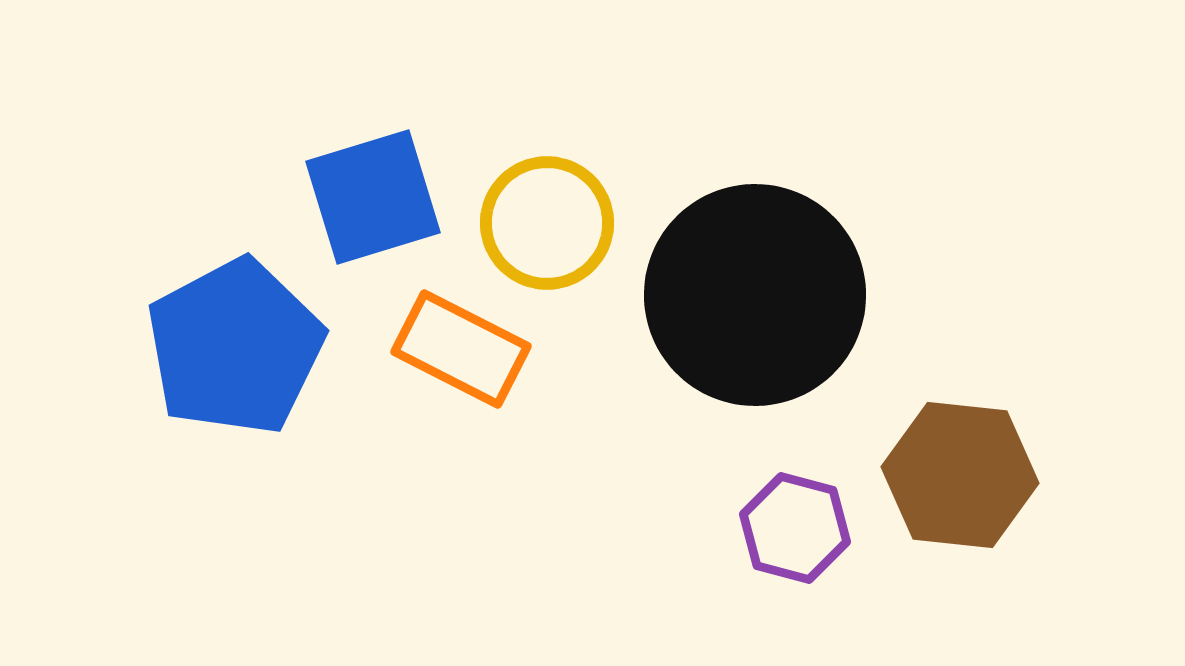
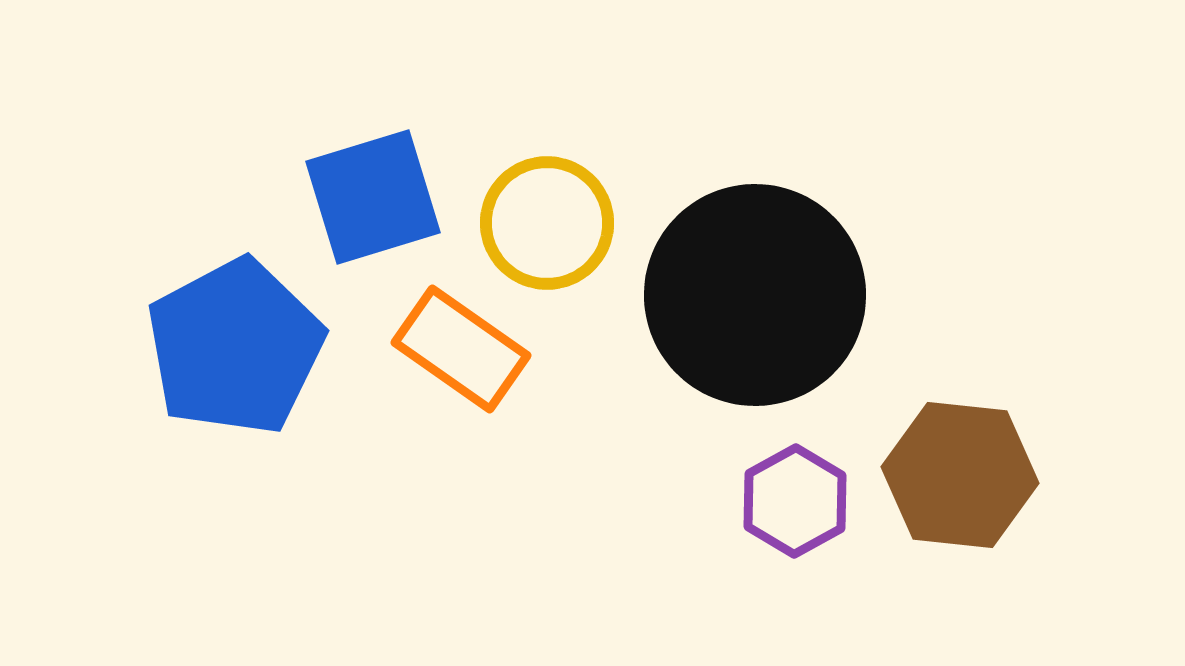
orange rectangle: rotated 8 degrees clockwise
purple hexagon: moved 27 px up; rotated 16 degrees clockwise
